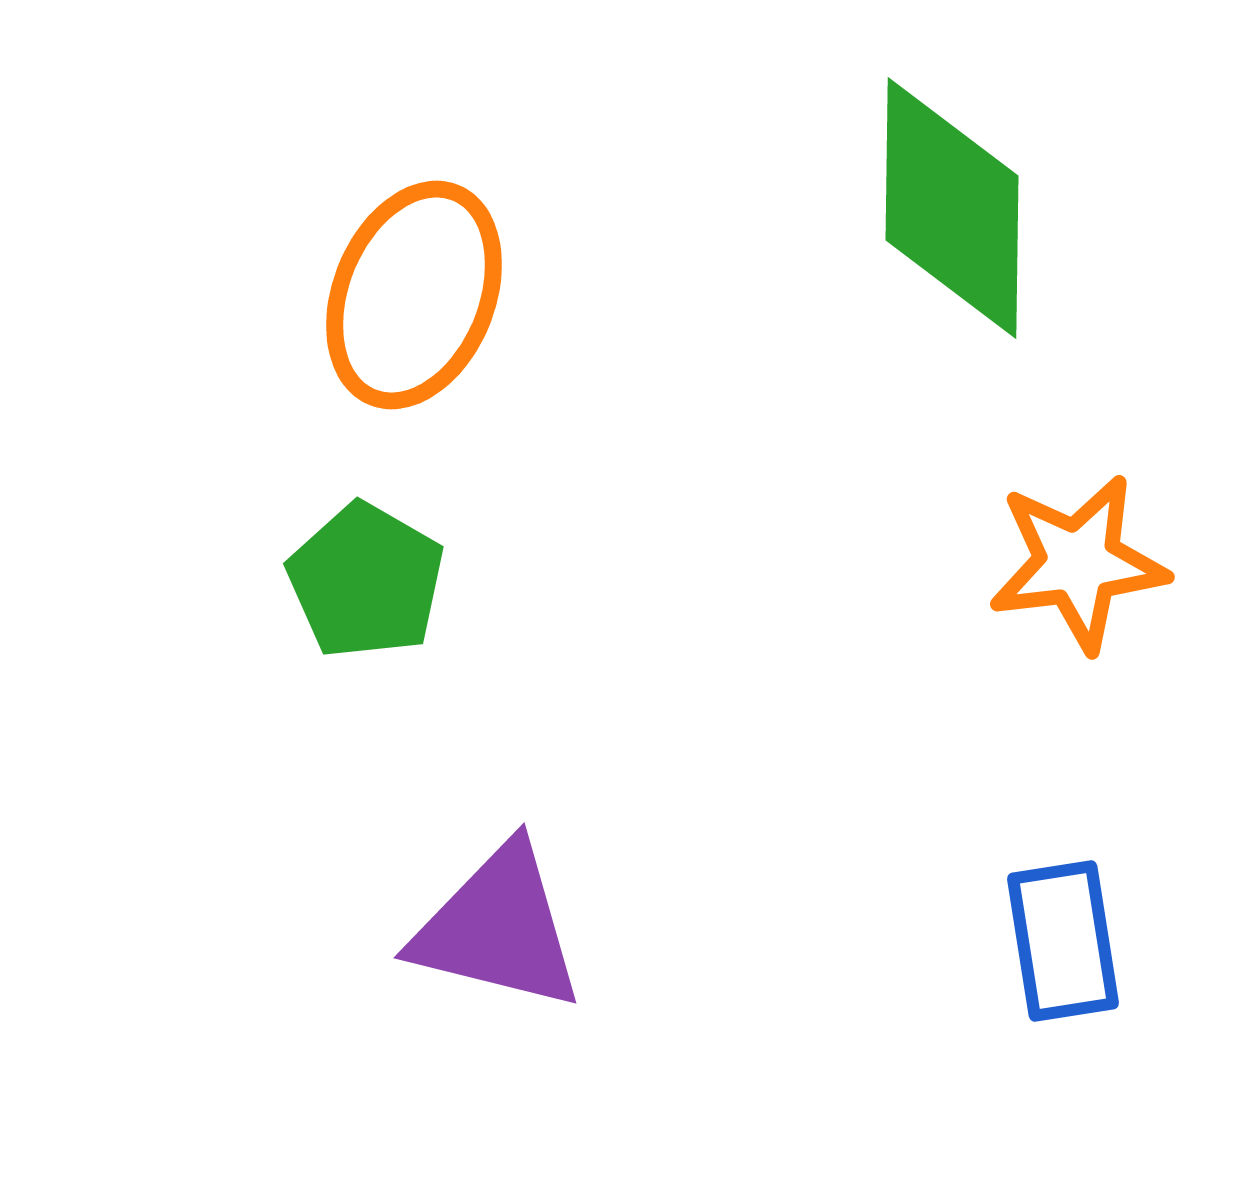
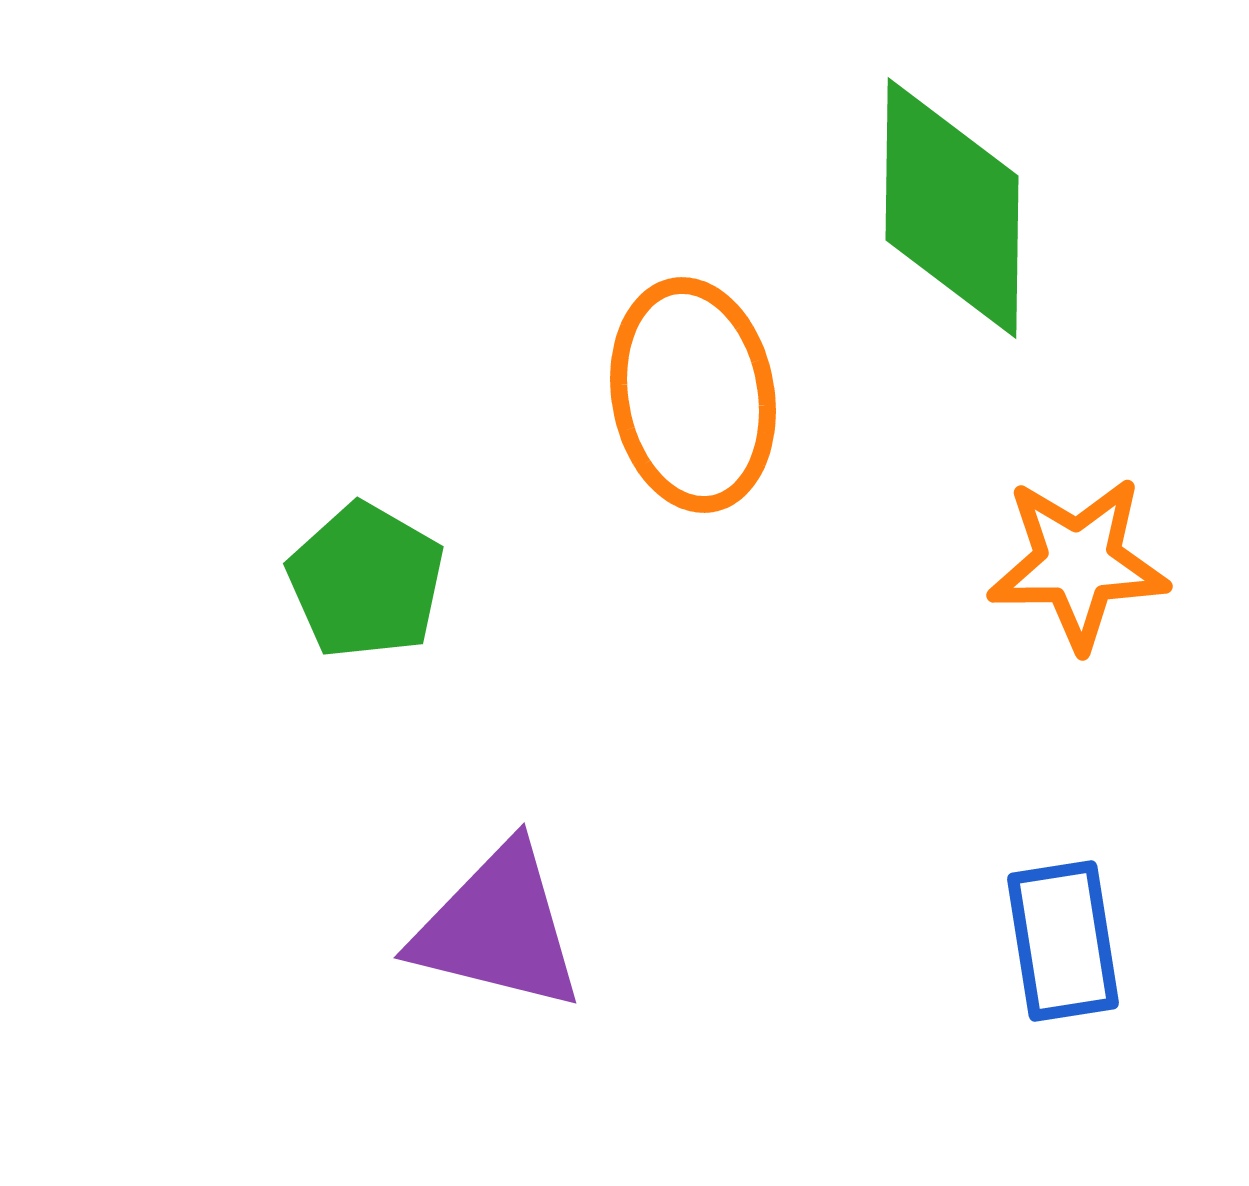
orange ellipse: moved 279 px right, 100 px down; rotated 32 degrees counterclockwise
orange star: rotated 6 degrees clockwise
